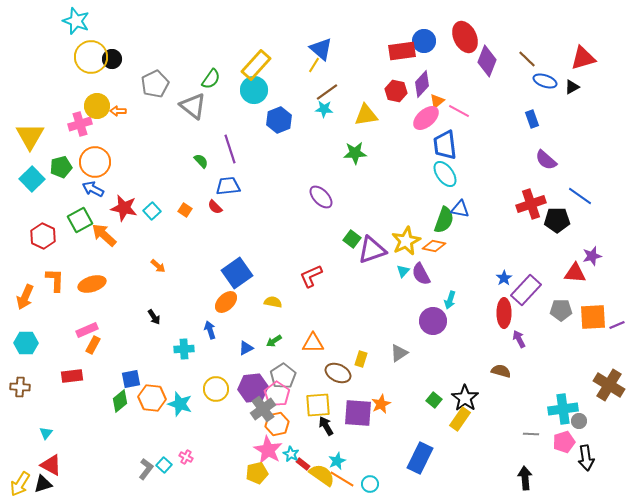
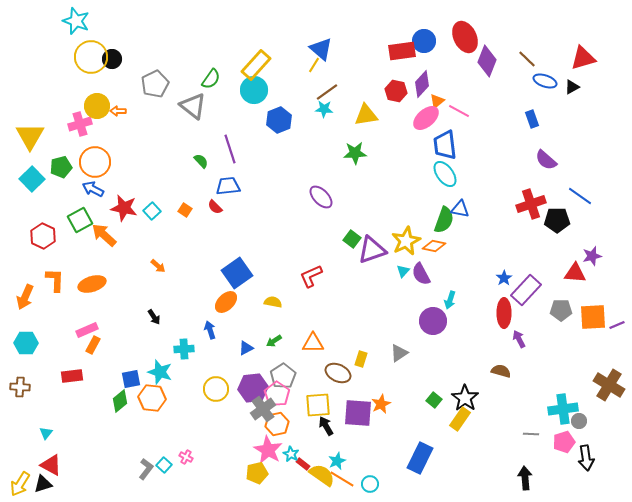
cyan star at (180, 404): moved 20 px left, 32 px up
